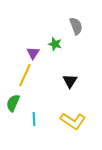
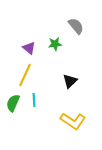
gray semicircle: rotated 18 degrees counterclockwise
green star: rotated 24 degrees counterclockwise
purple triangle: moved 4 px left, 5 px up; rotated 24 degrees counterclockwise
black triangle: rotated 14 degrees clockwise
cyan line: moved 19 px up
